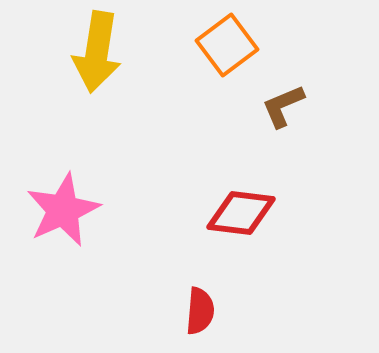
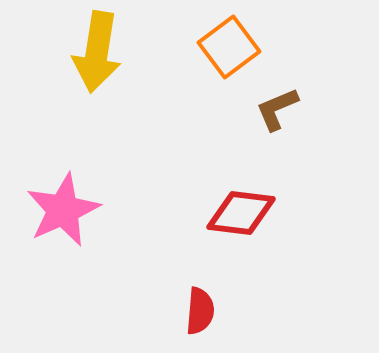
orange square: moved 2 px right, 2 px down
brown L-shape: moved 6 px left, 3 px down
